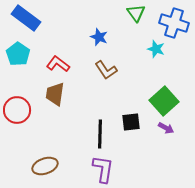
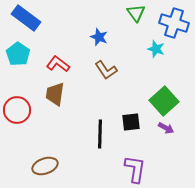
purple L-shape: moved 32 px right
